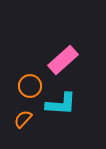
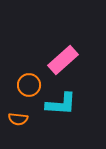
orange circle: moved 1 px left, 1 px up
orange semicircle: moved 5 px left; rotated 126 degrees counterclockwise
